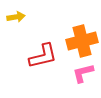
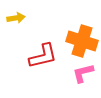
yellow arrow: moved 1 px down
orange cross: rotated 32 degrees clockwise
